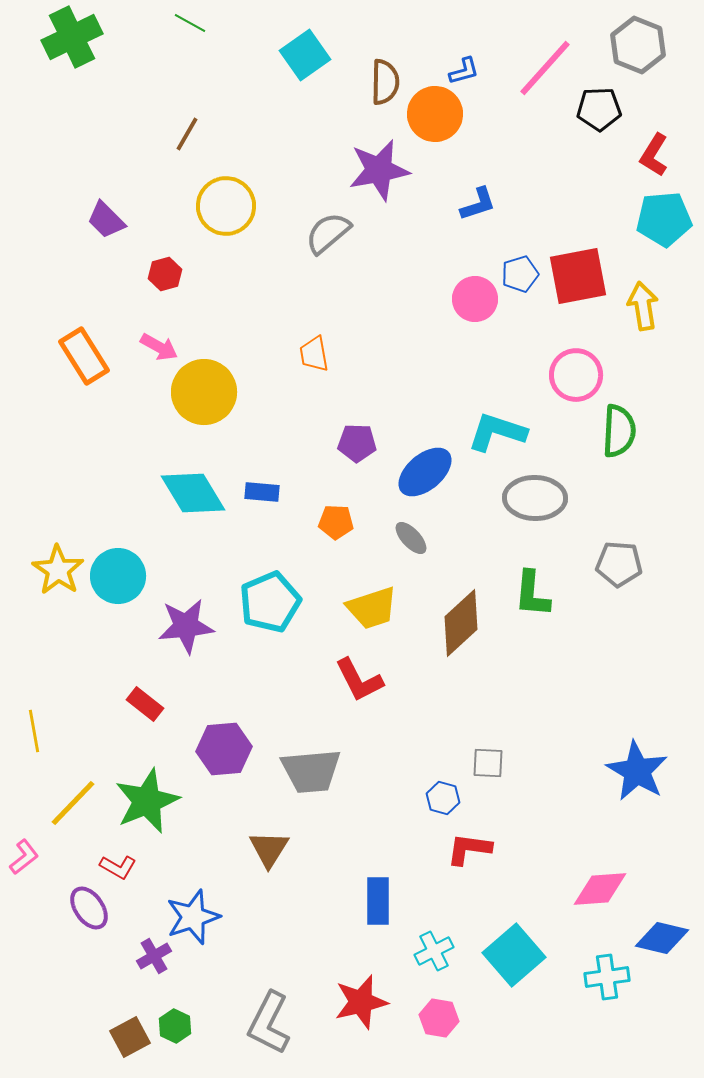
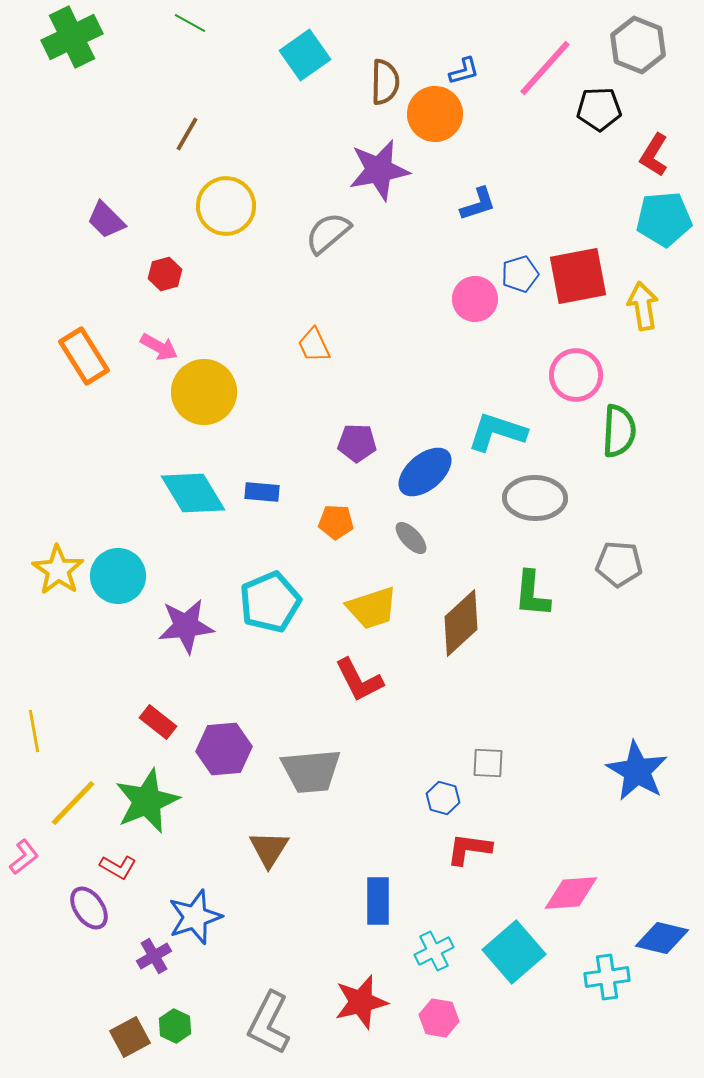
orange trapezoid at (314, 354): moved 9 px up; rotated 15 degrees counterclockwise
red rectangle at (145, 704): moved 13 px right, 18 px down
pink diamond at (600, 889): moved 29 px left, 4 px down
blue star at (193, 917): moved 2 px right
cyan square at (514, 955): moved 3 px up
